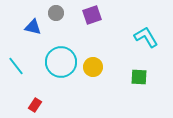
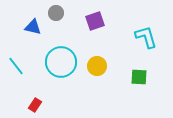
purple square: moved 3 px right, 6 px down
cyan L-shape: rotated 15 degrees clockwise
yellow circle: moved 4 px right, 1 px up
